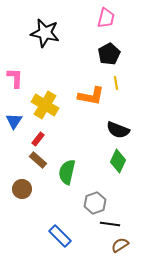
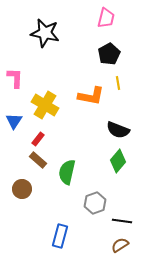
yellow line: moved 2 px right
green diamond: rotated 15 degrees clockwise
black line: moved 12 px right, 3 px up
blue rectangle: rotated 60 degrees clockwise
